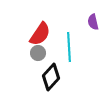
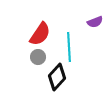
purple semicircle: moved 2 px right; rotated 98 degrees counterclockwise
gray circle: moved 4 px down
black diamond: moved 6 px right
